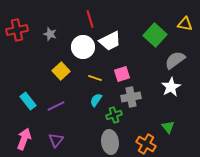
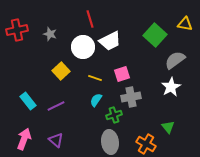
purple triangle: rotated 28 degrees counterclockwise
